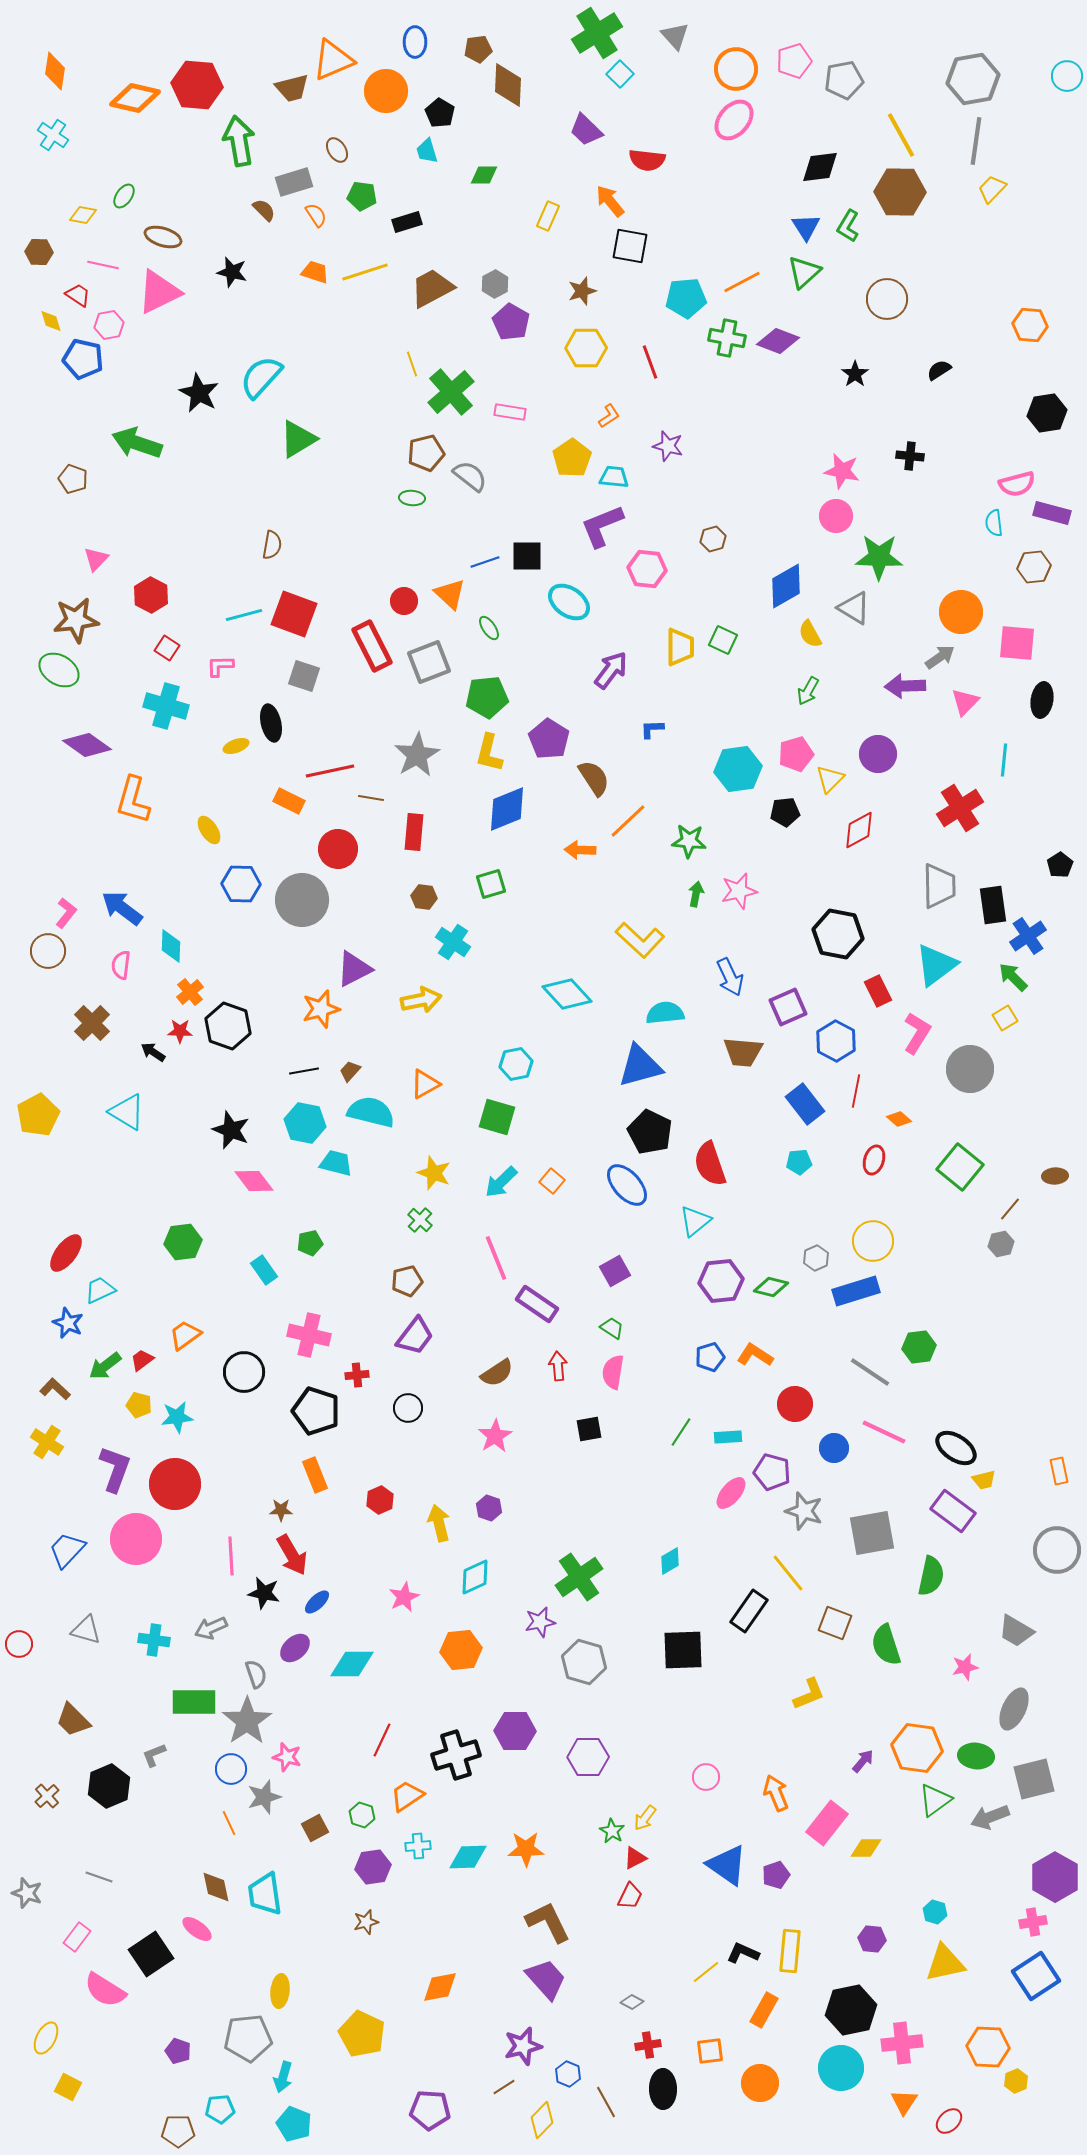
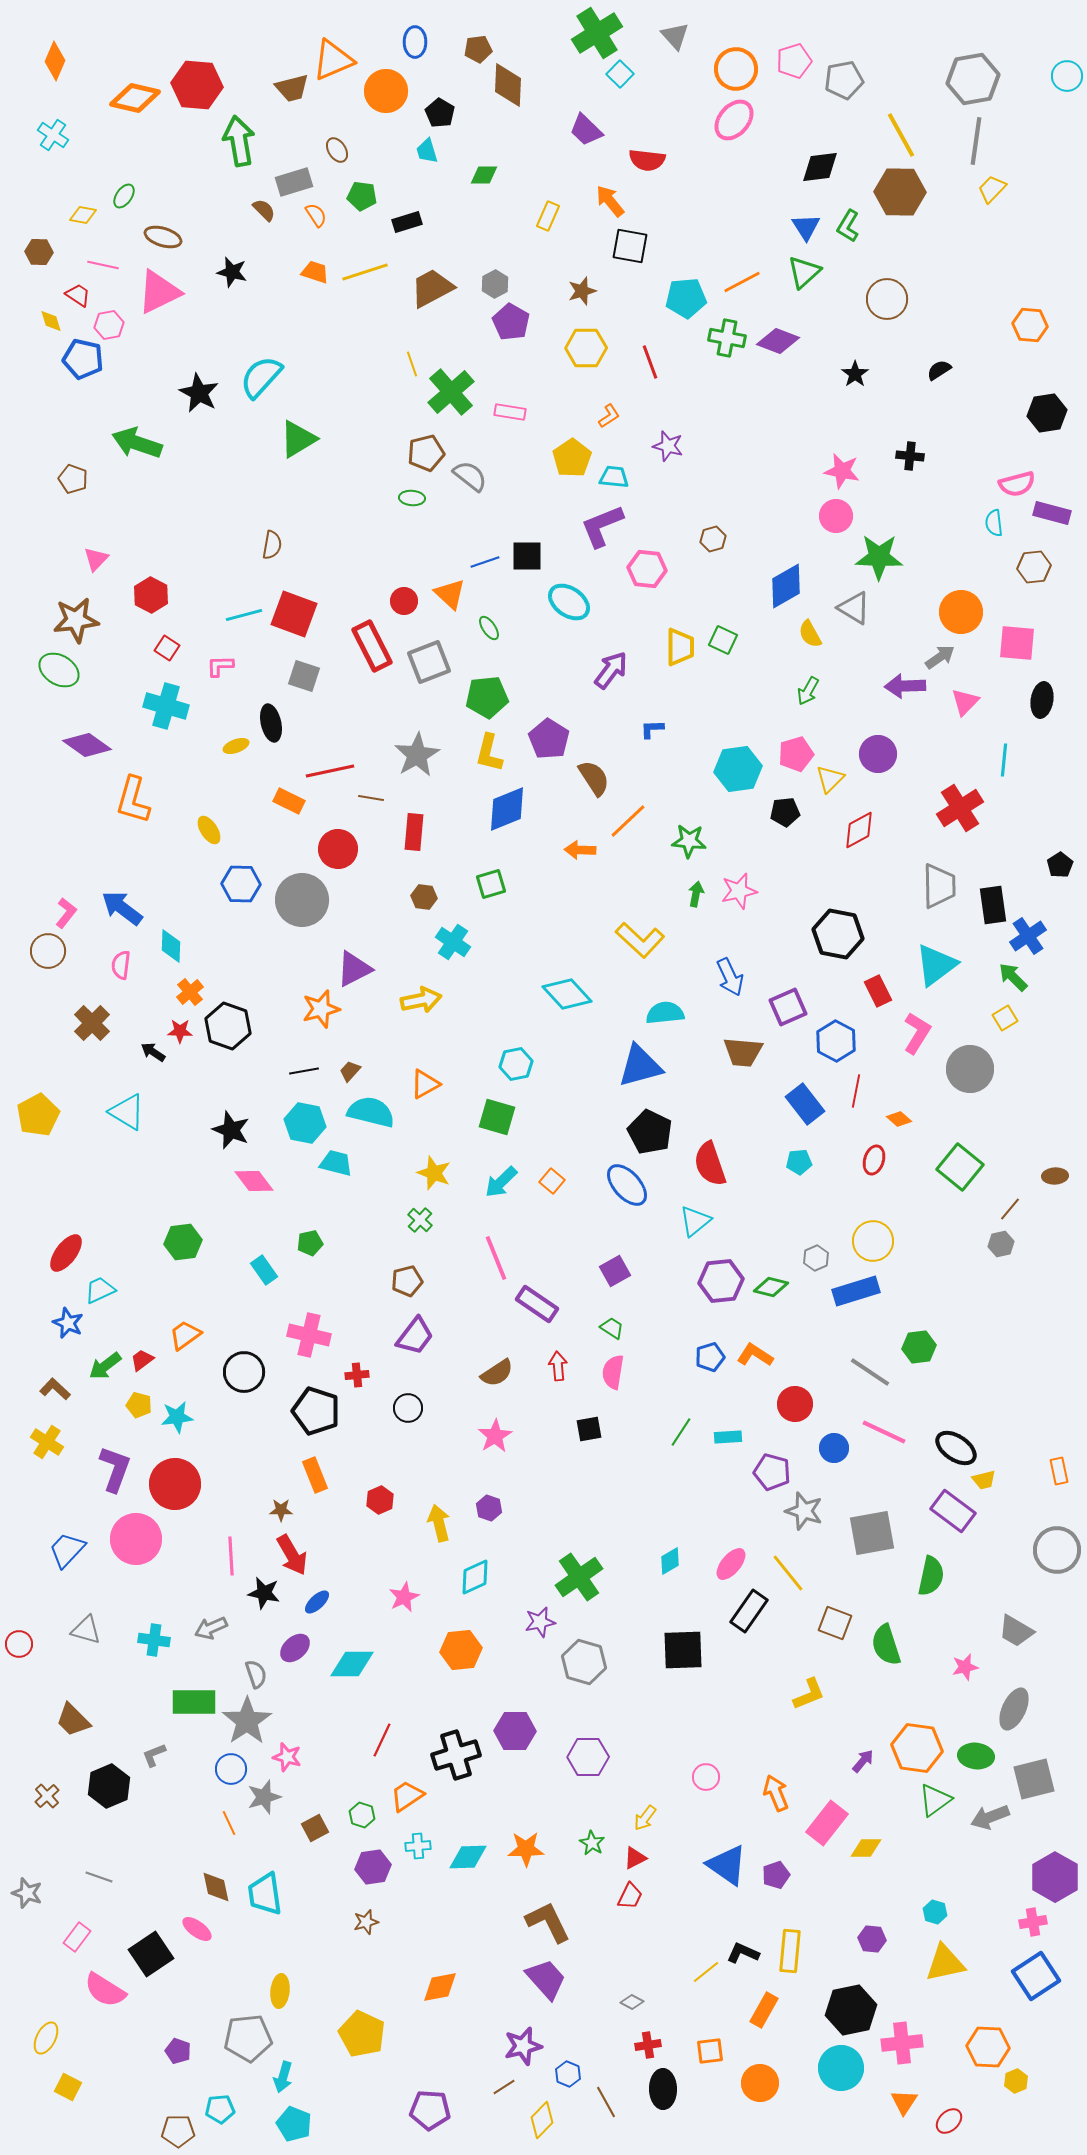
orange diamond at (55, 71): moved 10 px up; rotated 15 degrees clockwise
pink ellipse at (731, 1493): moved 71 px down
green star at (612, 1831): moved 20 px left, 12 px down
